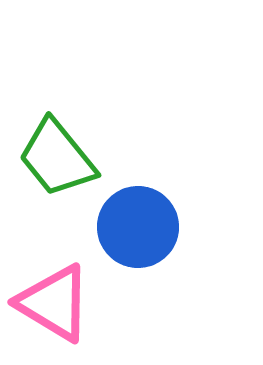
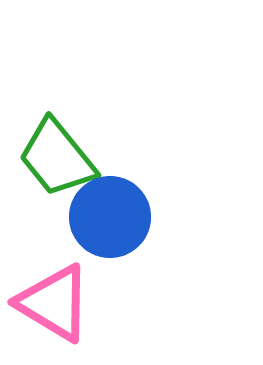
blue circle: moved 28 px left, 10 px up
